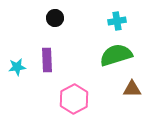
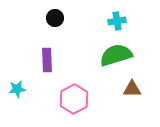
cyan star: moved 22 px down
